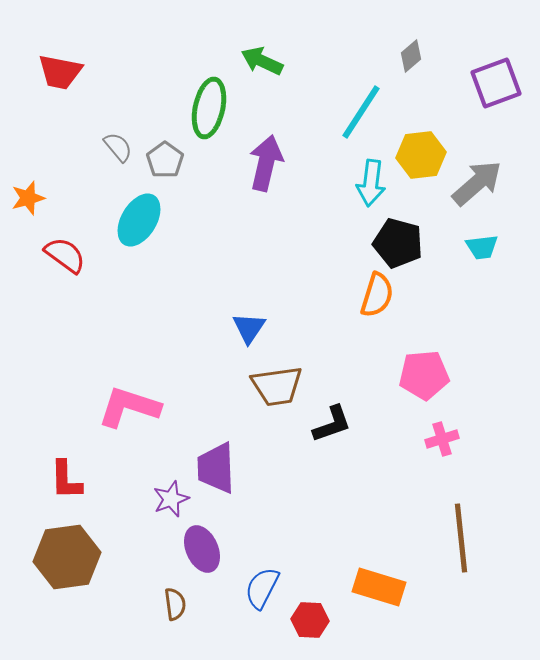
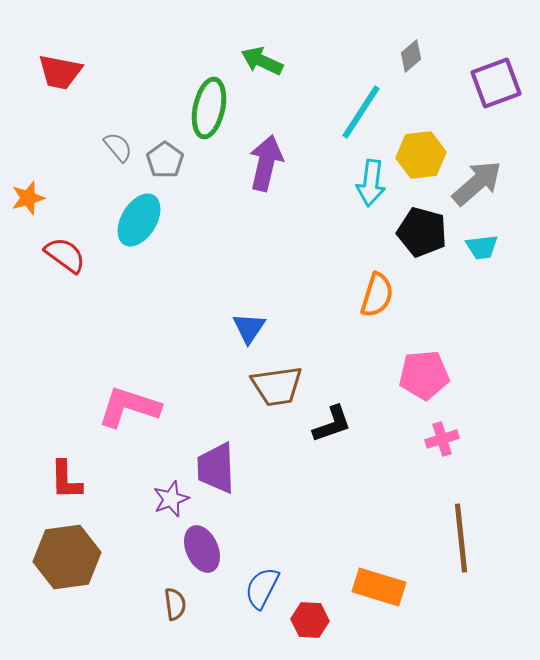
black pentagon: moved 24 px right, 11 px up
